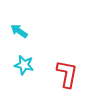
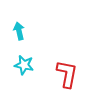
cyan arrow: rotated 42 degrees clockwise
